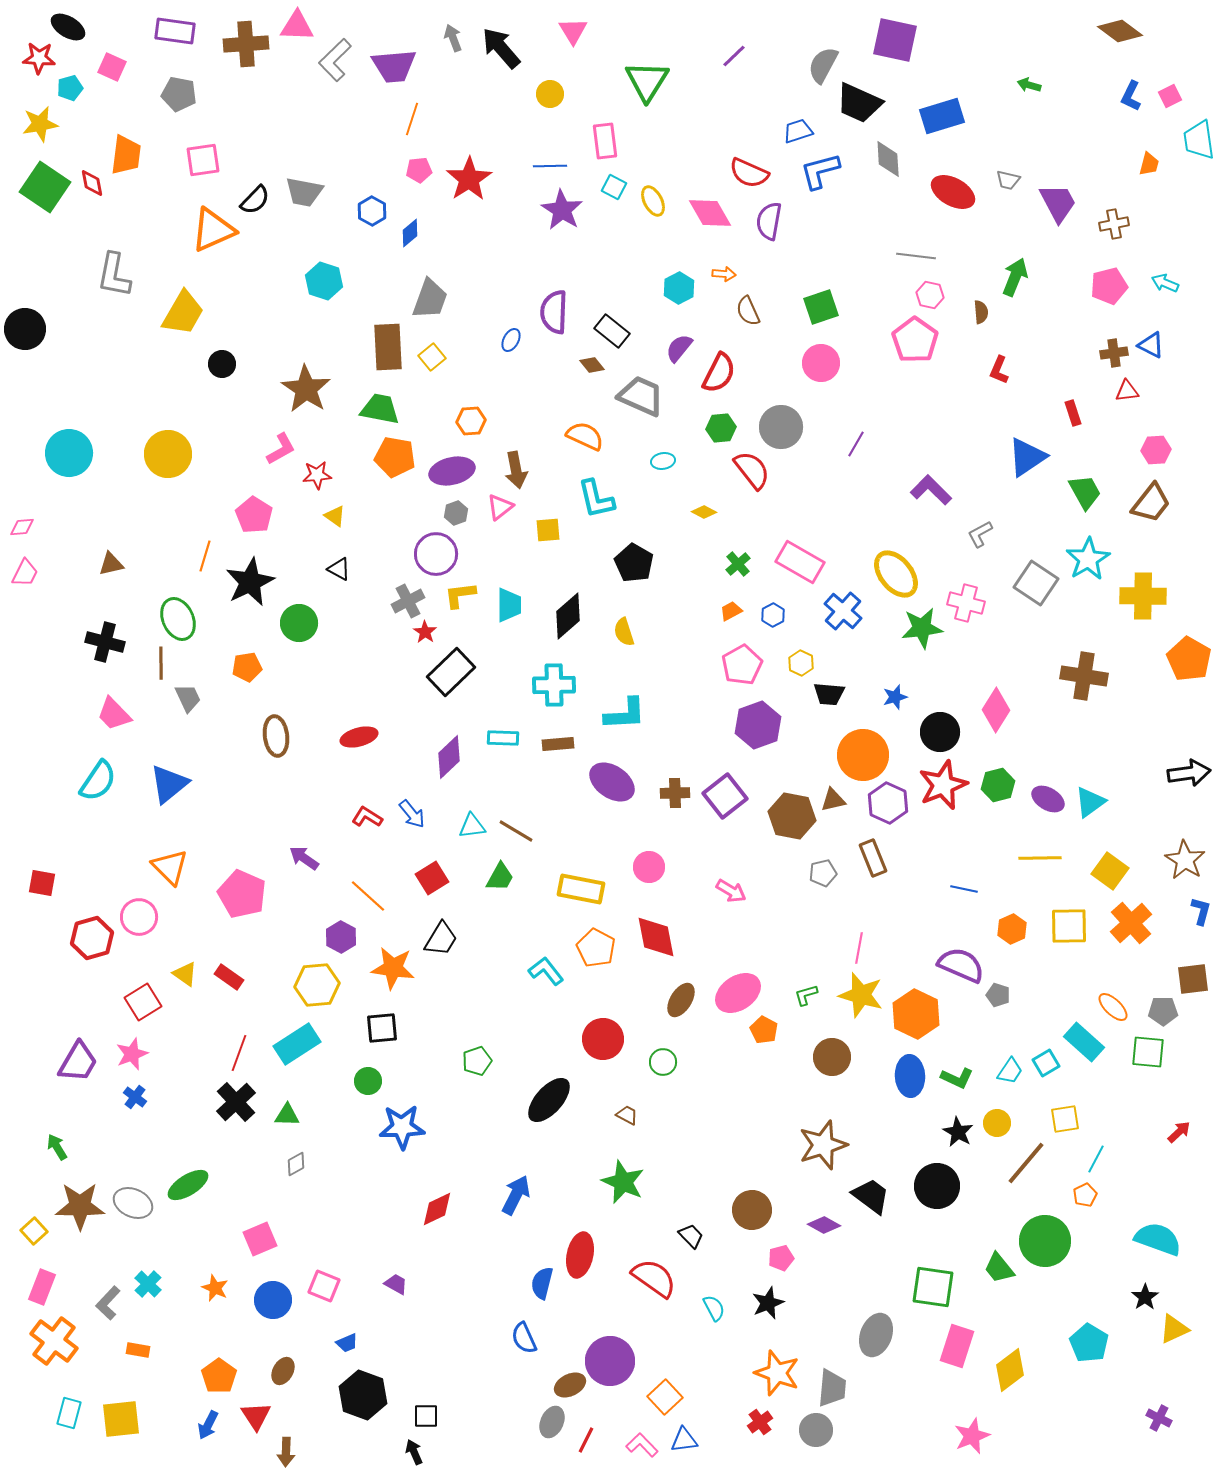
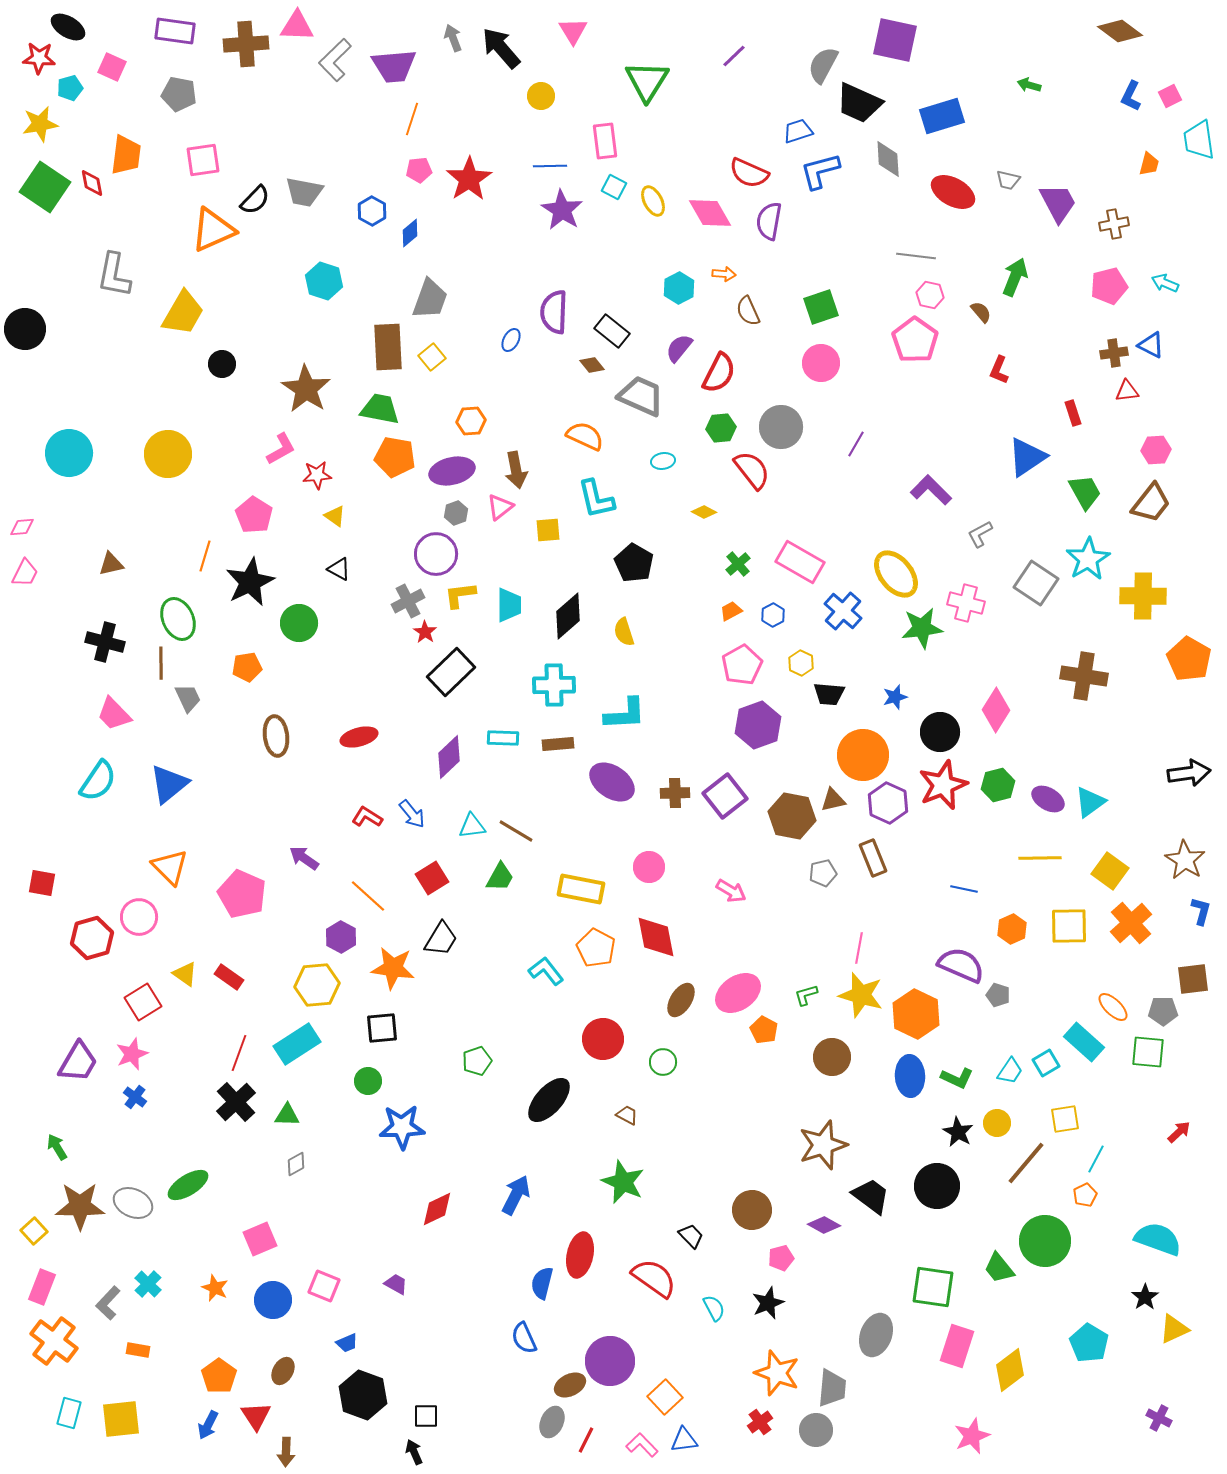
yellow circle at (550, 94): moved 9 px left, 2 px down
brown semicircle at (981, 312): rotated 35 degrees counterclockwise
